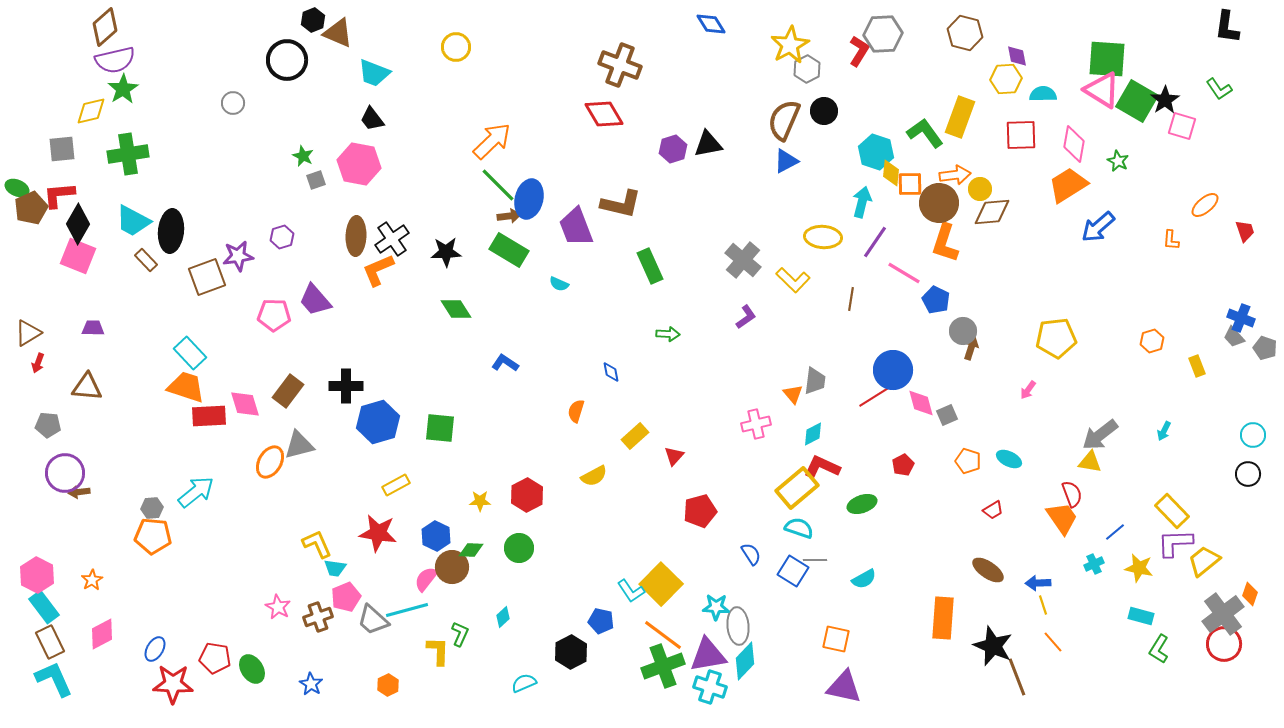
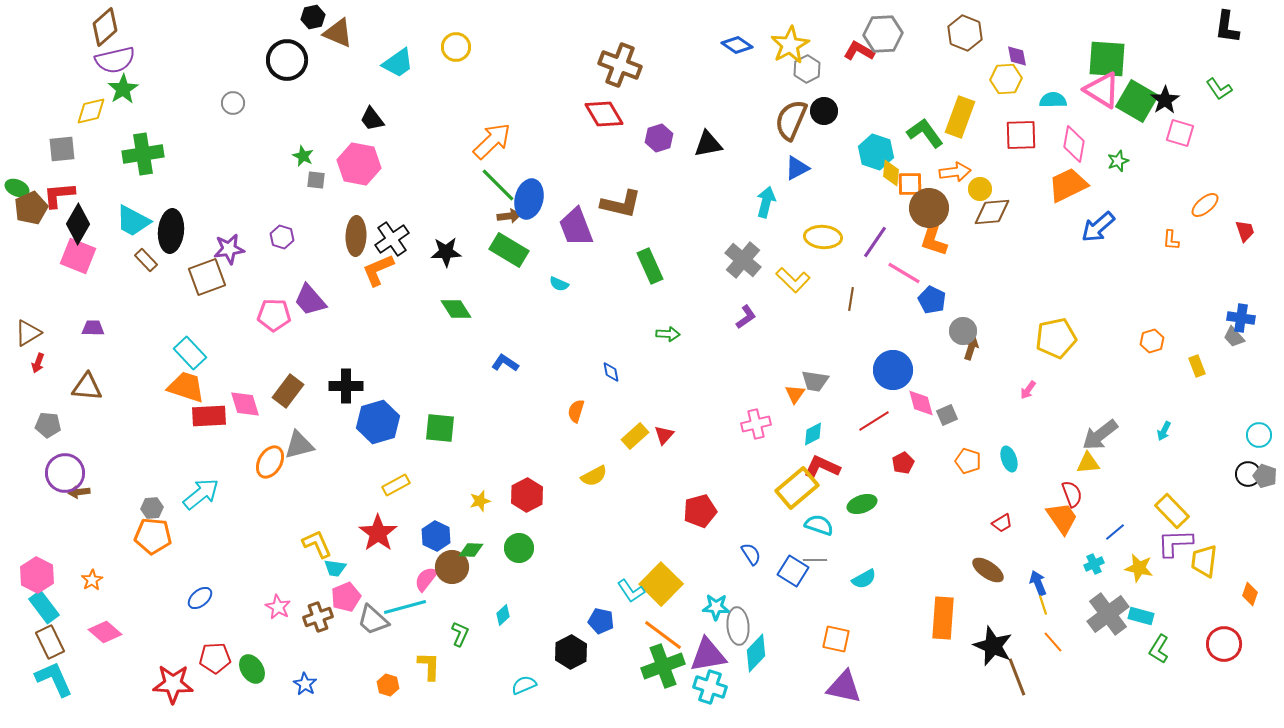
black hexagon at (313, 20): moved 3 px up; rotated 10 degrees clockwise
blue diamond at (711, 24): moved 26 px right, 21 px down; rotated 24 degrees counterclockwise
brown hexagon at (965, 33): rotated 8 degrees clockwise
red L-shape at (859, 51): rotated 92 degrees counterclockwise
cyan trapezoid at (374, 73): moved 24 px right, 10 px up; rotated 56 degrees counterclockwise
cyan semicircle at (1043, 94): moved 10 px right, 6 px down
brown semicircle at (784, 120): moved 7 px right
pink square at (1182, 126): moved 2 px left, 7 px down
purple hexagon at (673, 149): moved 14 px left, 11 px up
green cross at (128, 154): moved 15 px right
blue triangle at (786, 161): moved 11 px right, 7 px down
green star at (1118, 161): rotated 25 degrees clockwise
orange arrow at (955, 175): moved 3 px up
gray square at (316, 180): rotated 24 degrees clockwise
orange trapezoid at (1068, 185): rotated 6 degrees clockwise
cyan arrow at (862, 202): moved 96 px left
brown circle at (939, 203): moved 10 px left, 5 px down
purple hexagon at (282, 237): rotated 25 degrees counterclockwise
orange L-shape at (945, 243): moved 11 px left, 6 px up
purple star at (238, 256): moved 9 px left, 7 px up
purple trapezoid at (315, 300): moved 5 px left
blue pentagon at (936, 300): moved 4 px left
blue cross at (1241, 318): rotated 12 degrees counterclockwise
yellow pentagon at (1056, 338): rotated 6 degrees counterclockwise
gray pentagon at (1265, 348): moved 128 px down
gray trapezoid at (815, 381): rotated 92 degrees clockwise
orange triangle at (793, 394): moved 2 px right; rotated 15 degrees clockwise
red line at (874, 397): moved 24 px down
cyan circle at (1253, 435): moved 6 px right
red triangle at (674, 456): moved 10 px left, 21 px up
cyan ellipse at (1009, 459): rotated 45 degrees clockwise
yellow triangle at (1090, 462): moved 2 px left, 1 px down; rotated 15 degrees counterclockwise
red pentagon at (903, 465): moved 2 px up
cyan arrow at (196, 492): moved 5 px right, 2 px down
yellow star at (480, 501): rotated 15 degrees counterclockwise
red trapezoid at (993, 510): moved 9 px right, 13 px down
cyan semicircle at (799, 528): moved 20 px right, 3 px up
red star at (378, 533): rotated 27 degrees clockwise
yellow trapezoid at (1204, 561): rotated 44 degrees counterclockwise
blue arrow at (1038, 583): rotated 70 degrees clockwise
cyan line at (407, 610): moved 2 px left, 3 px up
gray cross at (1223, 614): moved 115 px left
cyan diamond at (503, 617): moved 2 px up
pink diamond at (102, 634): moved 3 px right, 2 px up; rotated 68 degrees clockwise
blue ellipse at (155, 649): moved 45 px right, 51 px up; rotated 20 degrees clockwise
yellow L-shape at (438, 651): moved 9 px left, 15 px down
red pentagon at (215, 658): rotated 12 degrees counterclockwise
cyan diamond at (745, 661): moved 11 px right, 8 px up
cyan semicircle at (524, 683): moved 2 px down
blue star at (311, 684): moved 6 px left
orange hexagon at (388, 685): rotated 15 degrees counterclockwise
